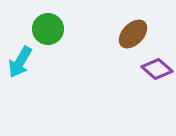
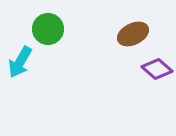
brown ellipse: rotated 20 degrees clockwise
